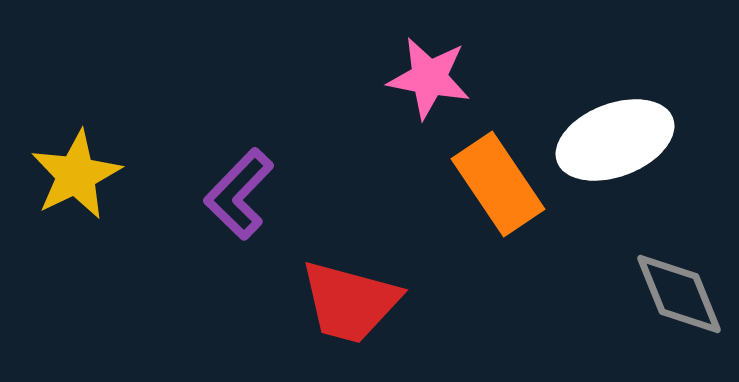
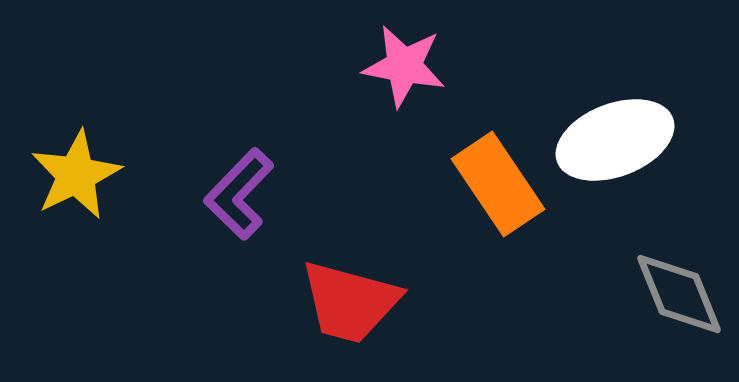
pink star: moved 25 px left, 12 px up
